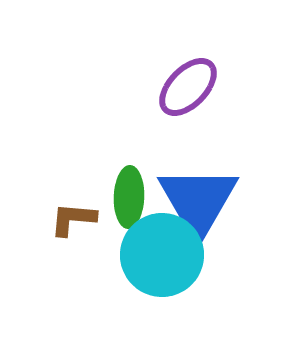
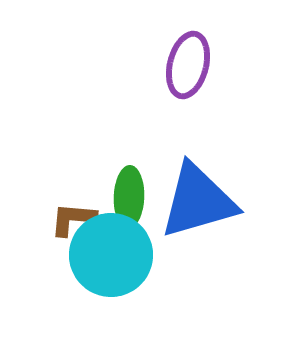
purple ellipse: moved 22 px up; rotated 30 degrees counterclockwise
blue triangle: rotated 44 degrees clockwise
cyan circle: moved 51 px left
